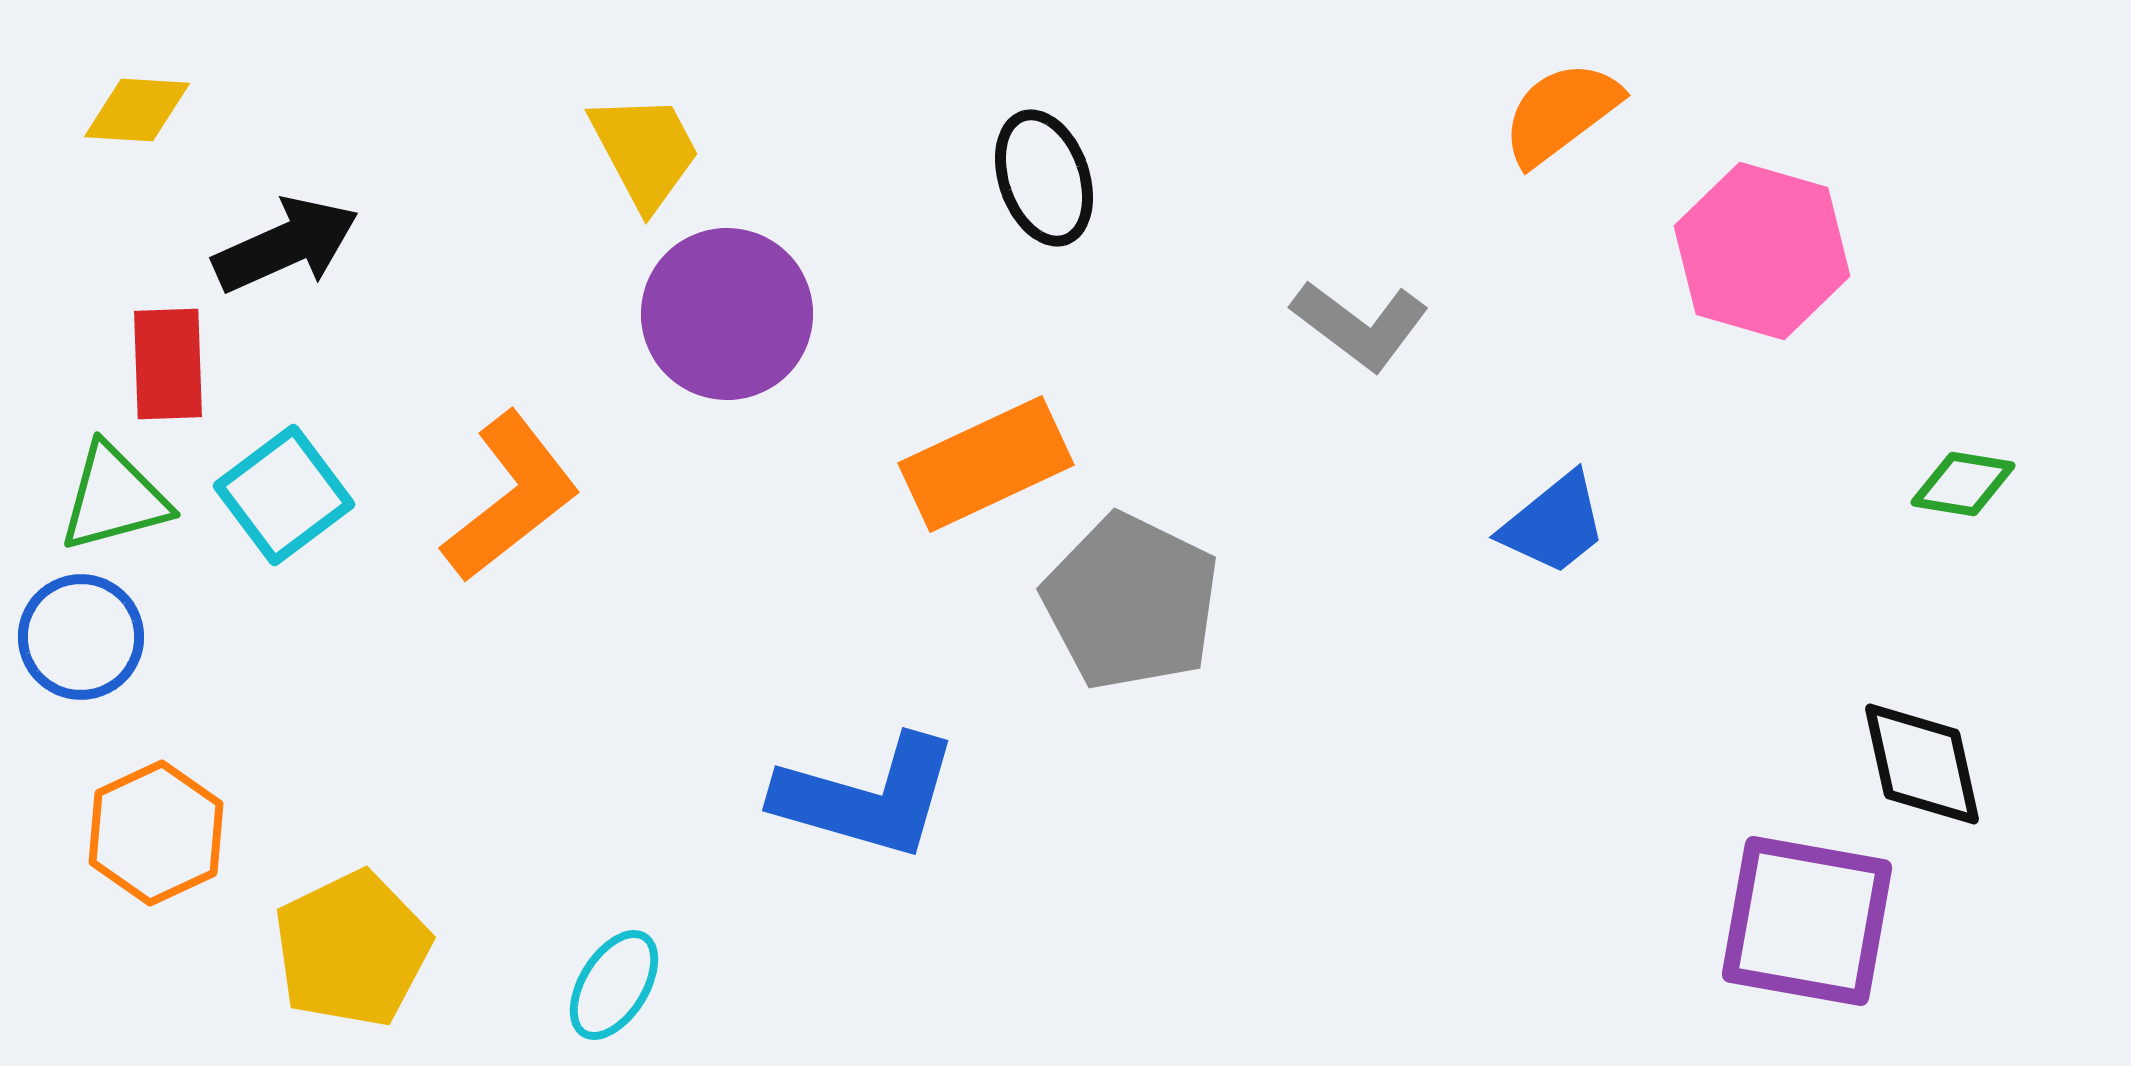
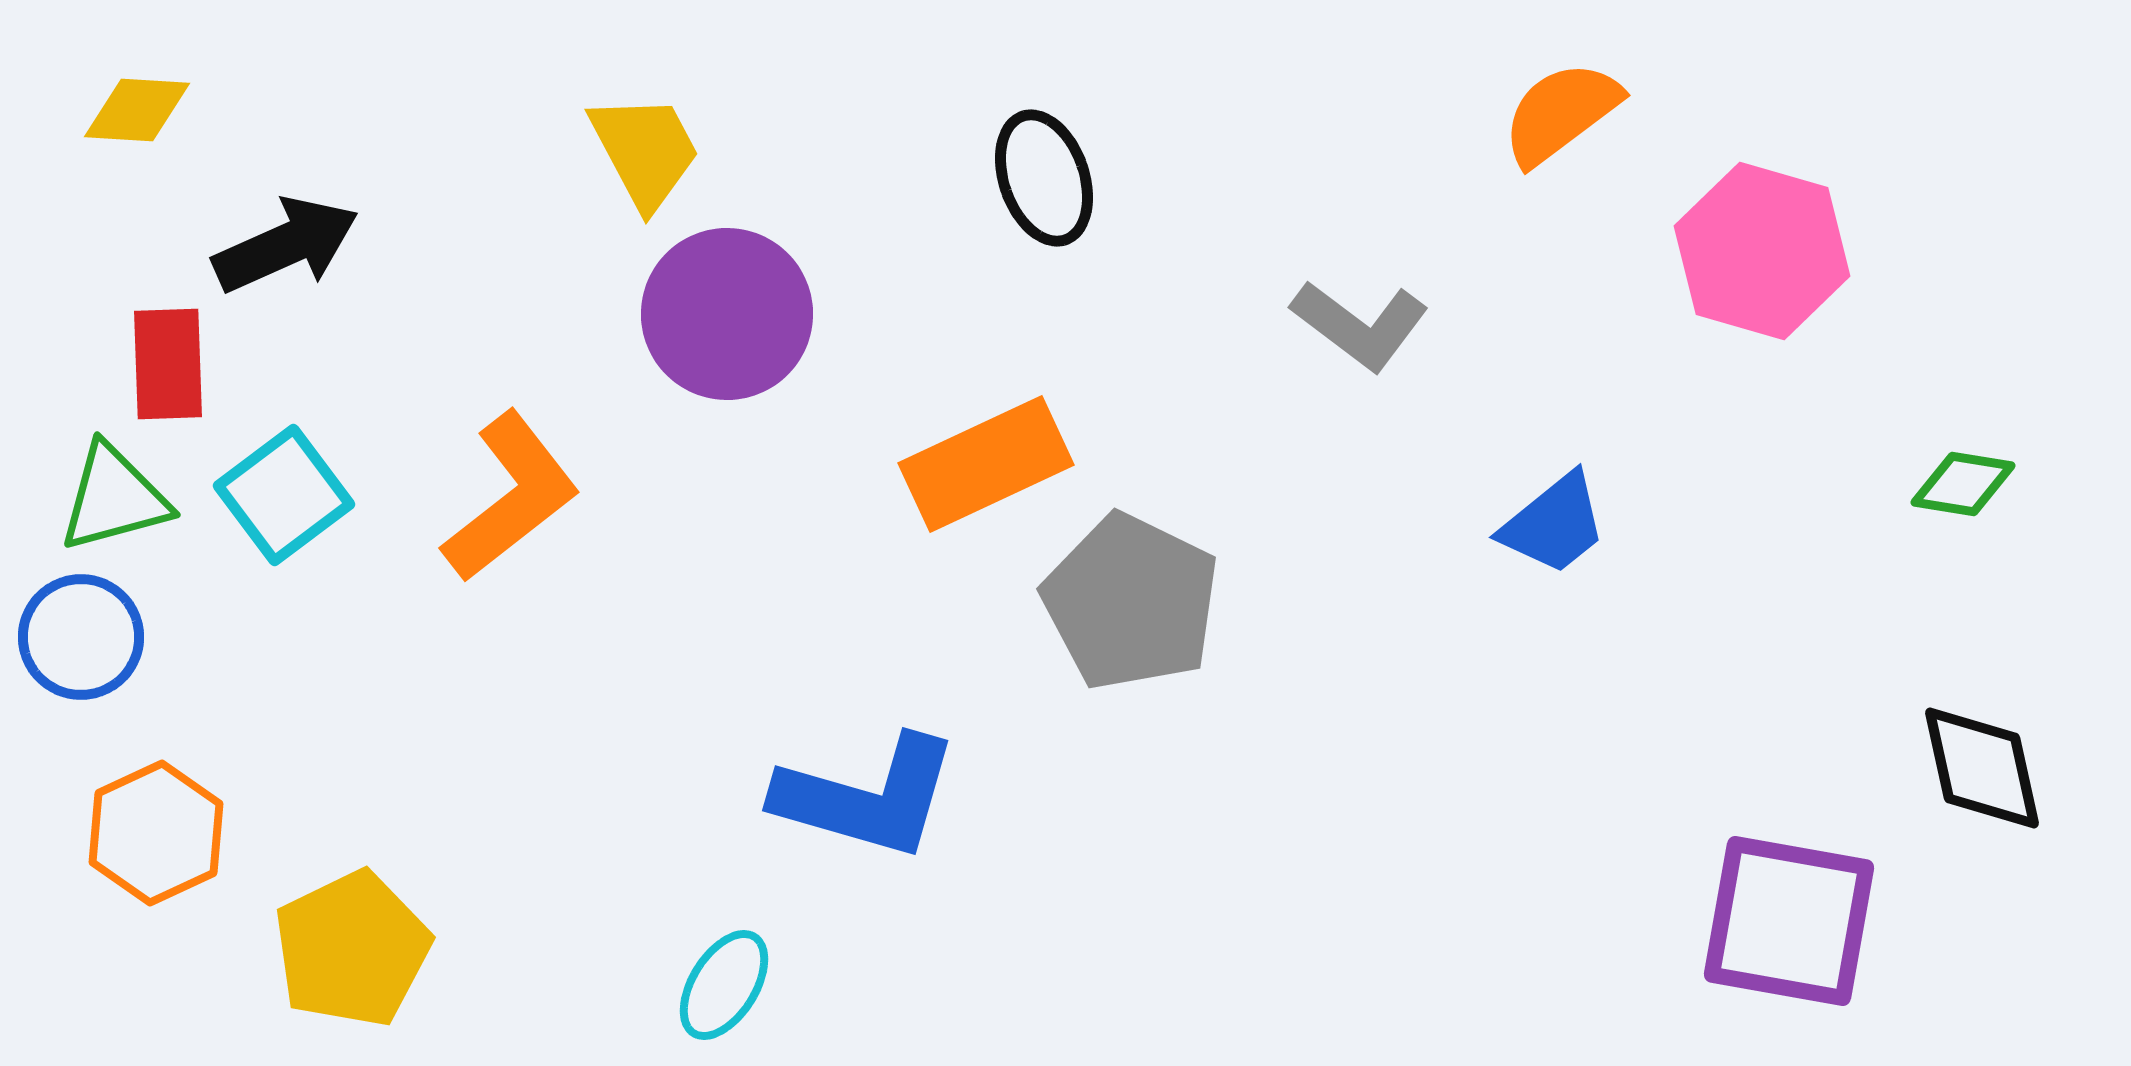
black diamond: moved 60 px right, 4 px down
purple square: moved 18 px left
cyan ellipse: moved 110 px right
